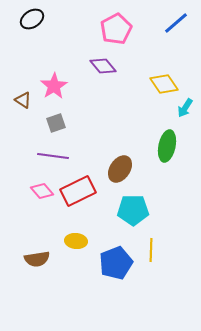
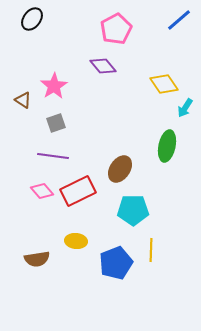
black ellipse: rotated 20 degrees counterclockwise
blue line: moved 3 px right, 3 px up
